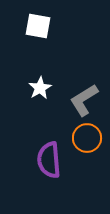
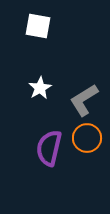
purple semicircle: moved 12 px up; rotated 18 degrees clockwise
